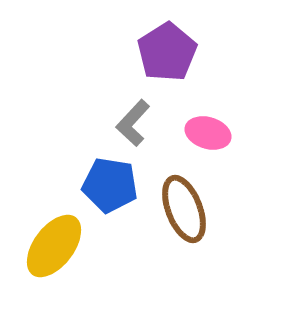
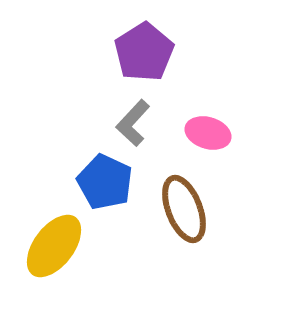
purple pentagon: moved 23 px left
blue pentagon: moved 5 px left, 3 px up; rotated 16 degrees clockwise
